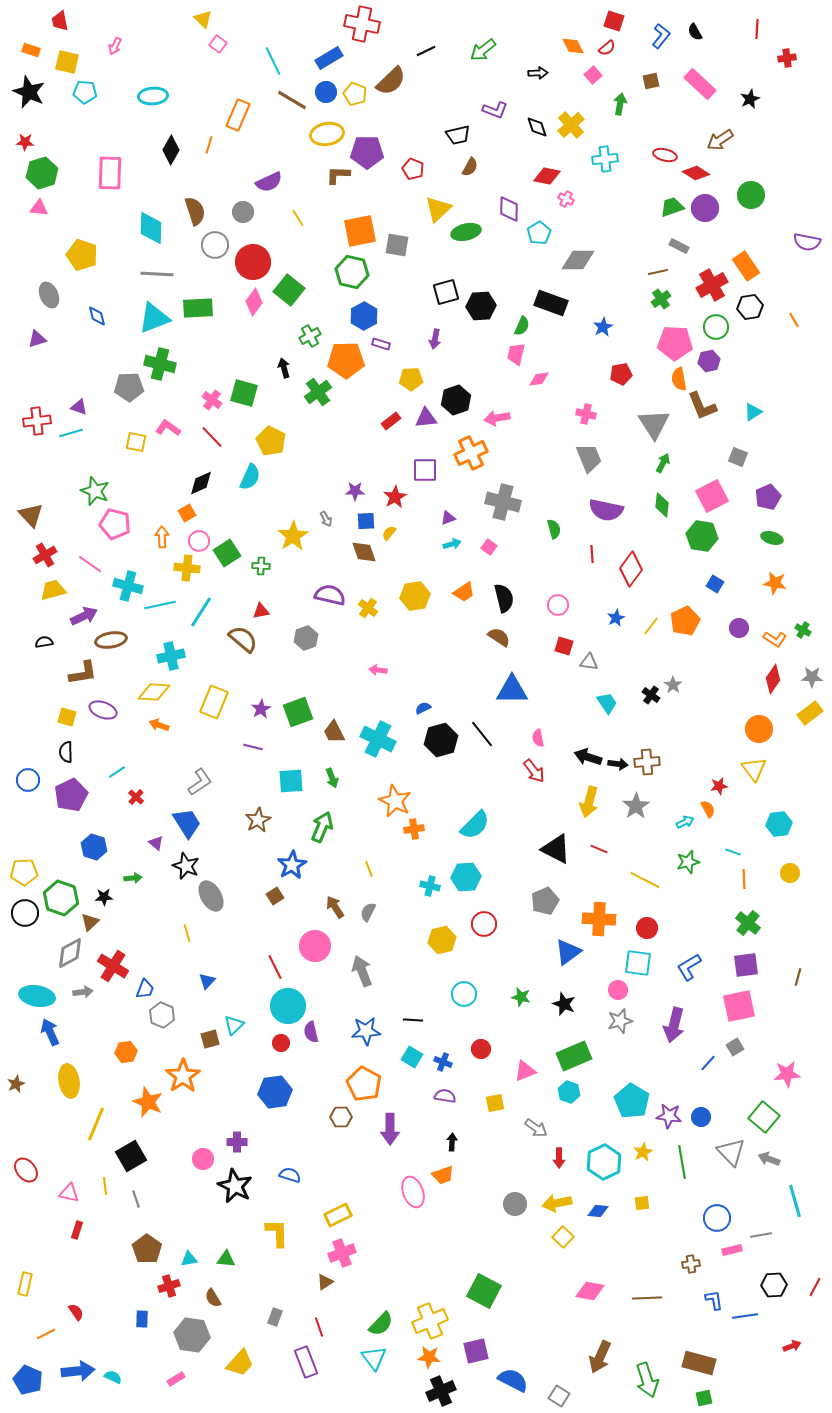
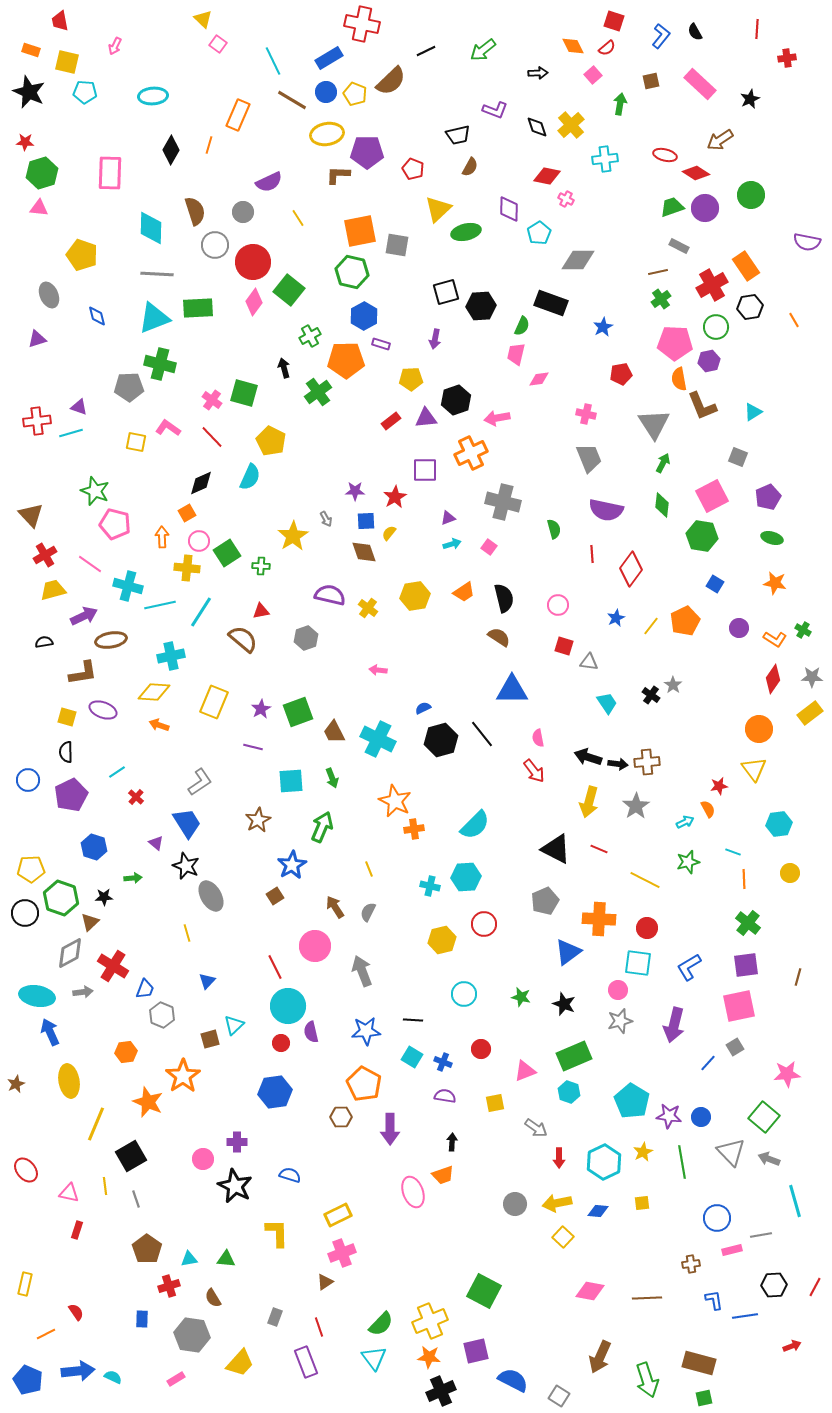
yellow pentagon at (24, 872): moved 7 px right, 3 px up
